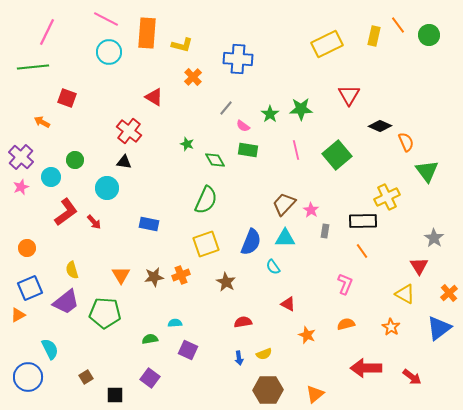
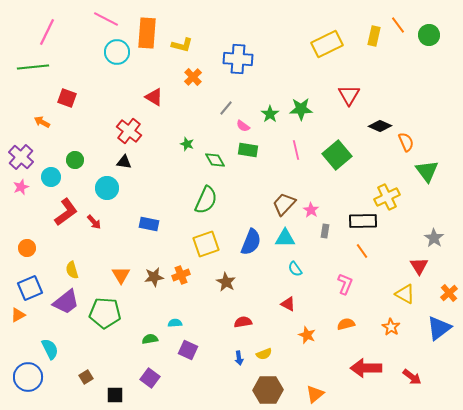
cyan circle at (109, 52): moved 8 px right
cyan semicircle at (273, 267): moved 22 px right, 2 px down
